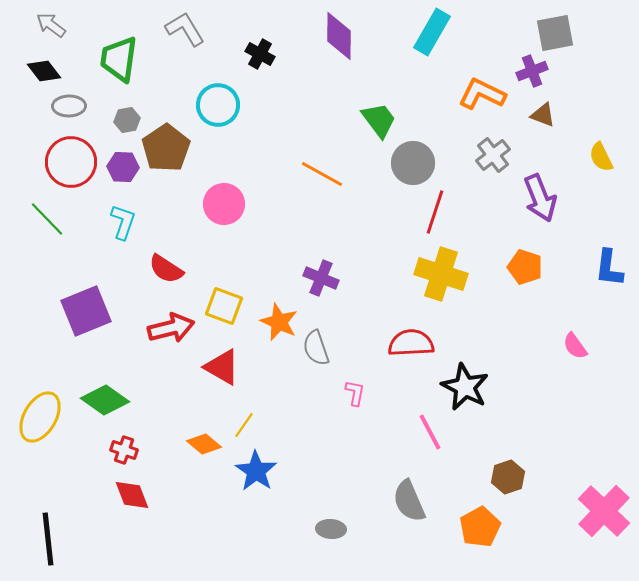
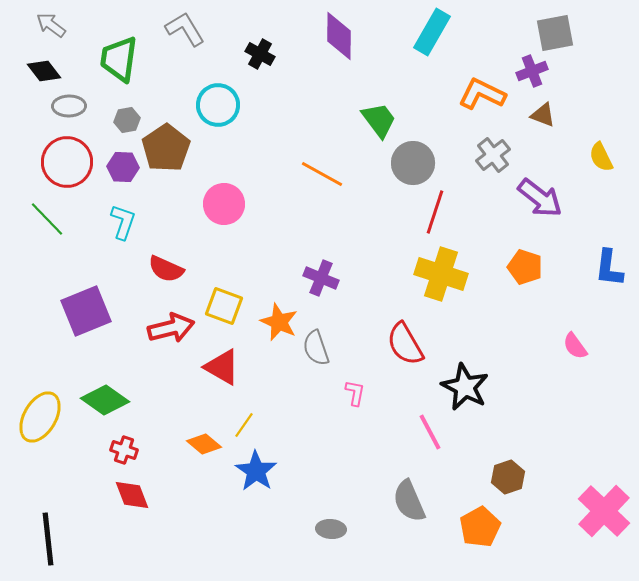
red circle at (71, 162): moved 4 px left
purple arrow at (540, 198): rotated 30 degrees counterclockwise
red semicircle at (166, 269): rotated 9 degrees counterclockwise
red semicircle at (411, 343): moved 6 px left, 1 px down; rotated 117 degrees counterclockwise
